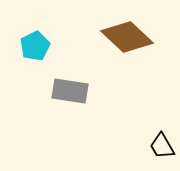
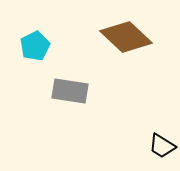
brown diamond: moved 1 px left
black trapezoid: rotated 28 degrees counterclockwise
